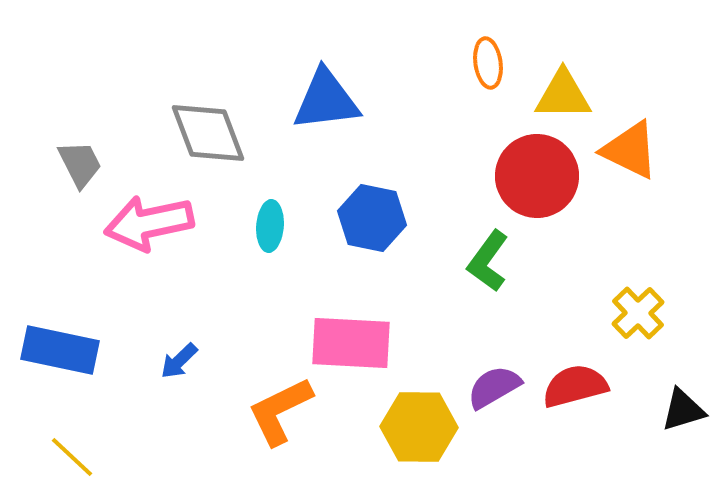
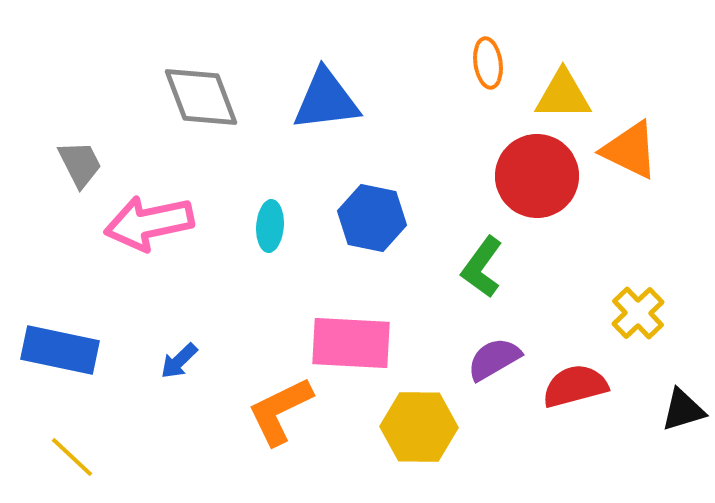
gray diamond: moved 7 px left, 36 px up
green L-shape: moved 6 px left, 6 px down
purple semicircle: moved 28 px up
